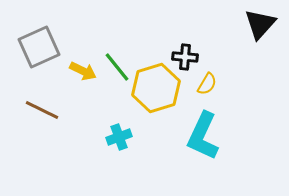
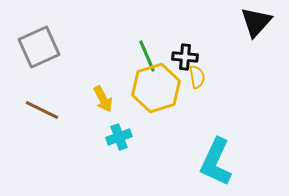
black triangle: moved 4 px left, 2 px up
green line: moved 30 px right, 11 px up; rotated 16 degrees clockwise
yellow arrow: moved 20 px right, 28 px down; rotated 36 degrees clockwise
yellow semicircle: moved 10 px left, 7 px up; rotated 40 degrees counterclockwise
cyan L-shape: moved 13 px right, 26 px down
